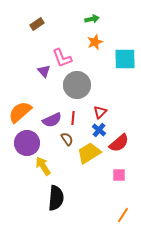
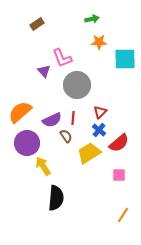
orange star: moved 4 px right; rotated 21 degrees clockwise
brown semicircle: moved 1 px left, 3 px up
